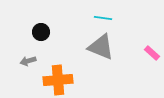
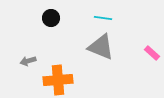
black circle: moved 10 px right, 14 px up
